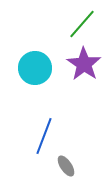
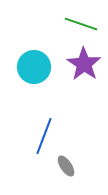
green line: moved 1 px left; rotated 68 degrees clockwise
cyan circle: moved 1 px left, 1 px up
